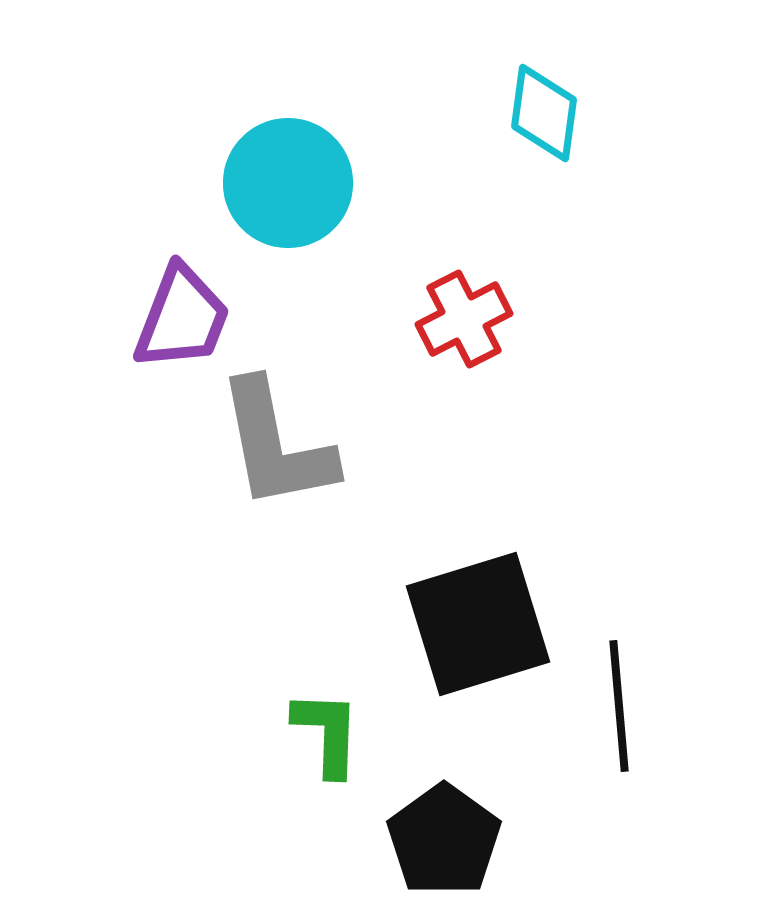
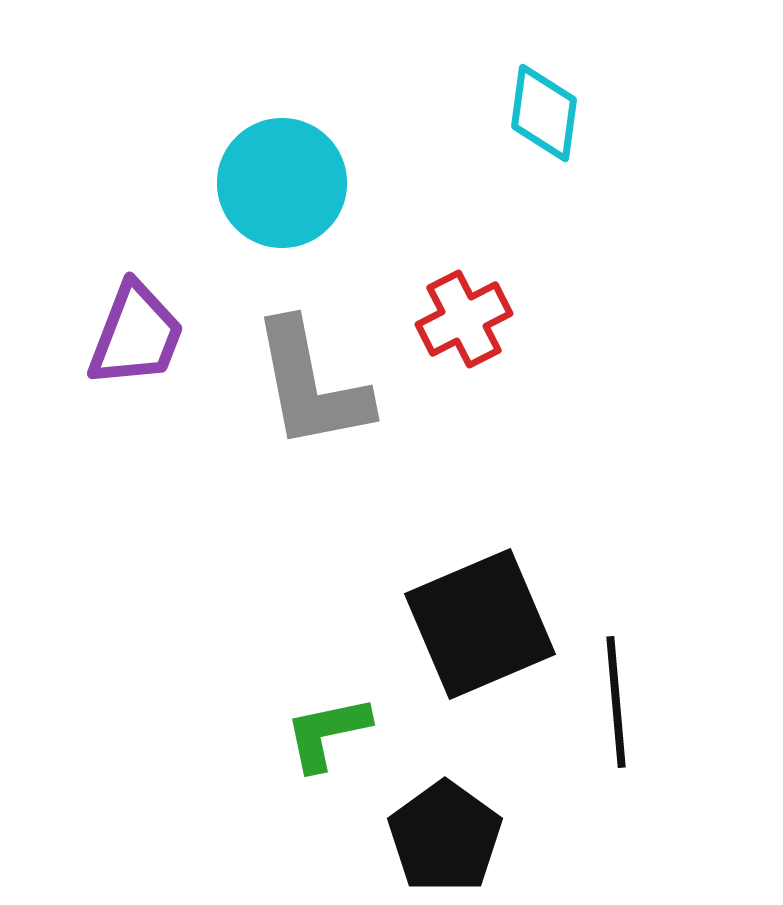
cyan circle: moved 6 px left
purple trapezoid: moved 46 px left, 17 px down
gray L-shape: moved 35 px right, 60 px up
black square: moved 2 px right; rotated 6 degrees counterclockwise
black line: moved 3 px left, 4 px up
green L-shape: rotated 104 degrees counterclockwise
black pentagon: moved 1 px right, 3 px up
